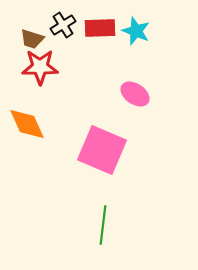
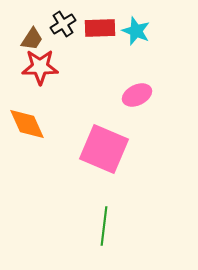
black cross: moved 1 px up
brown trapezoid: rotated 75 degrees counterclockwise
pink ellipse: moved 2 px right, 1 px down; rotated 60 degrees counterclockwise
pink square: moved 2 px right, 1 px up
green line: moved 1 px right, 1 px down
